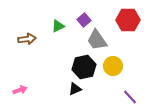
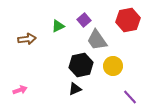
red hexagon: rotated 10 degrees counterclockwise
black hexagon: moved 3 px left, 2 px up
